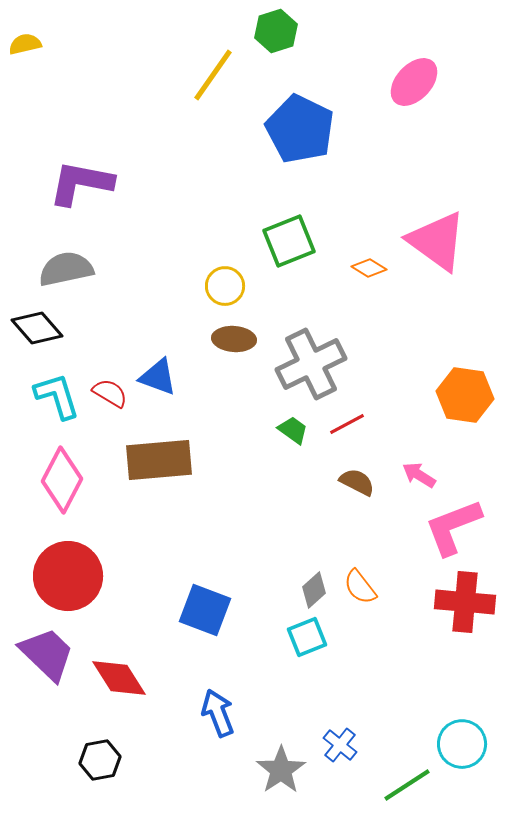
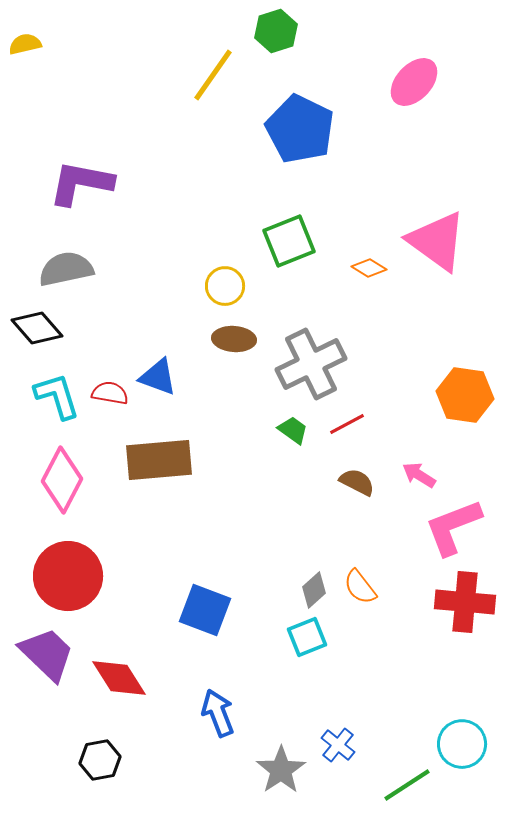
red semicircle: rotated 21 degrees counterclockwise
blue cross: moved 2 px left
